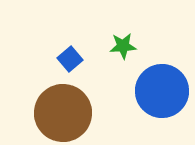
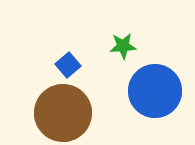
blue square: moved 2 px left, 6 px down
blue circle: moved 7 px left
